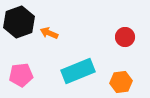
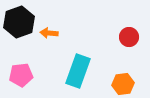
orange arrow: rotated 18 degrees counterclockwise
red circle: moved 4 px right
cyan rectangle: rotated 48 degrees counterclockwise
orange hexagon: moved 2 px right, 2 px down
